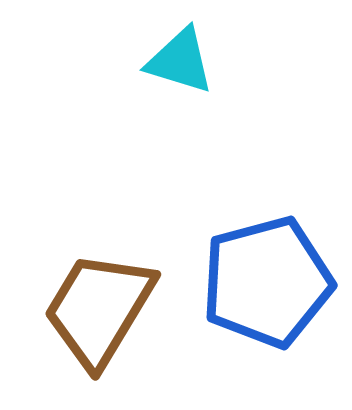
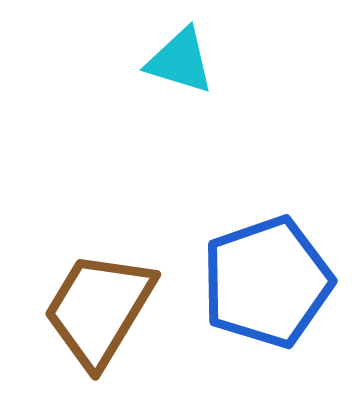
blue pentagon: rotated 4 degrees counterclockwise
